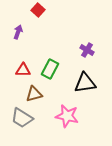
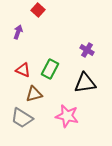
red triangle: rotated 21 degrees clockwise
